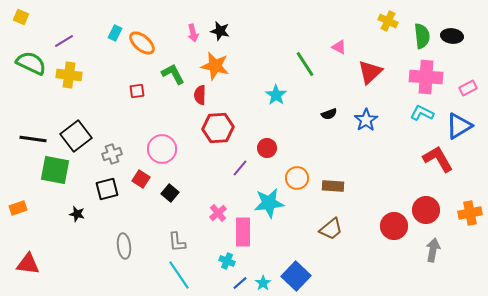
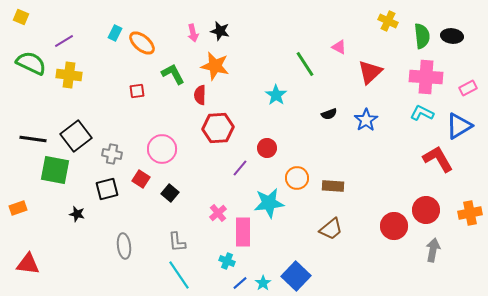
gray cross at (112, 154): rotated 30 degrees clockwise
